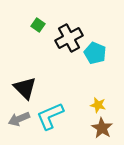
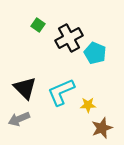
yellow star: moved 10 px left; rotated 14 degrees counterclockwise
cyan L-shape: moved 11 px right, 24 px up
brown star: rotated 20 degrees clockwise
